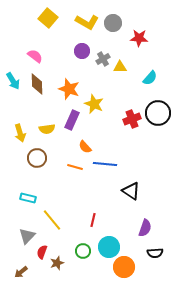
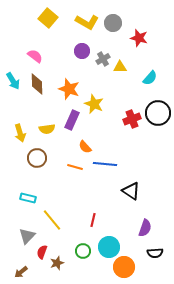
red star: rotated 12 degrees clockwise
